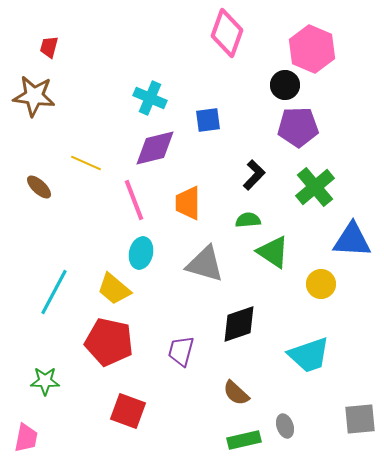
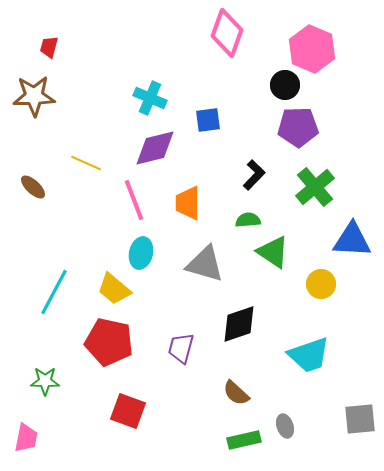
brown star: rotated 9 degrees counterclockwise
brown ellipse: moved 6 px left
purple trapezoid: moved 3 px up
